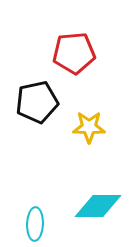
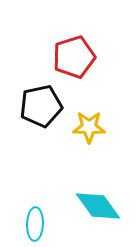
red pentagon: moved 4 px down; rotated 12 degrees counterclockwise
black pentagon: moved 4 px right, 4 px down
cyan diamond: rotated 54 degrees clockwise
